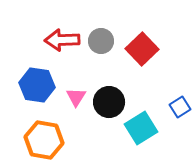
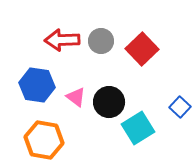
pink triangle: rotated 25 degrees counterclockwise
blue square: rotated 15 degrees counterclockwise
cyan square: moved 3 px left
